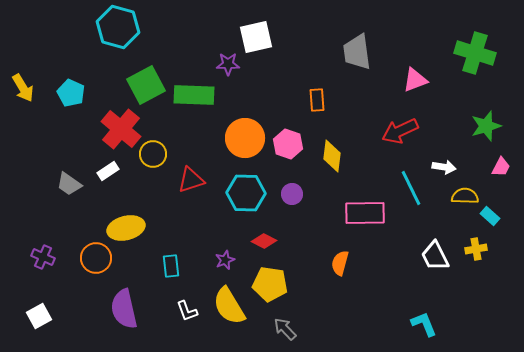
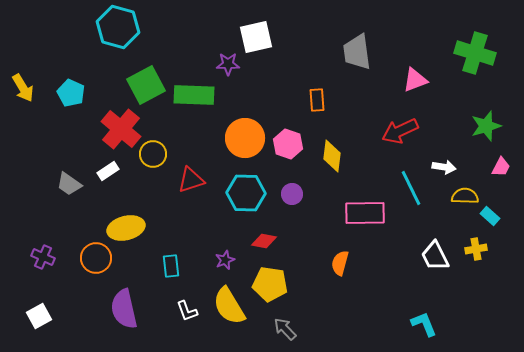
red diamond at (264, 241): rotated 15 degrees counterclockwise
